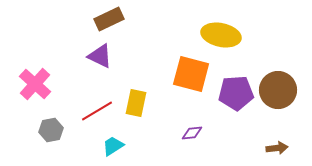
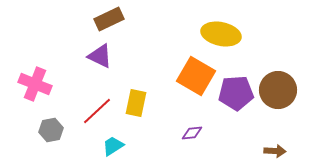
yellow ellipse: moved 1 px up
orange square: moved 5 px right, 2 px down; rotated 15 degrees clockwise
pink cross: rotated 20 degrees counterclockwise
red line: rotated 12 degrees counterclockwise
brown arrow: moved 2 px left, 3 px down; rotated 10 degrees clockwise
